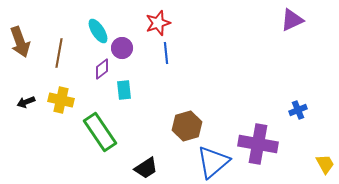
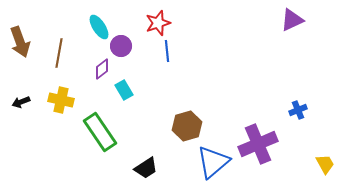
cyan ellipse: moved 1 px right, 4 px up
purple circle: moved 1 px left, 2 px up
blue line: moved 1 px right, 2 px up
cyan rectangle: rotated 24 degrees counterclockwise
black arrow: moved 5 px left
purple cross: rotated 33 degrees counterclockwise
